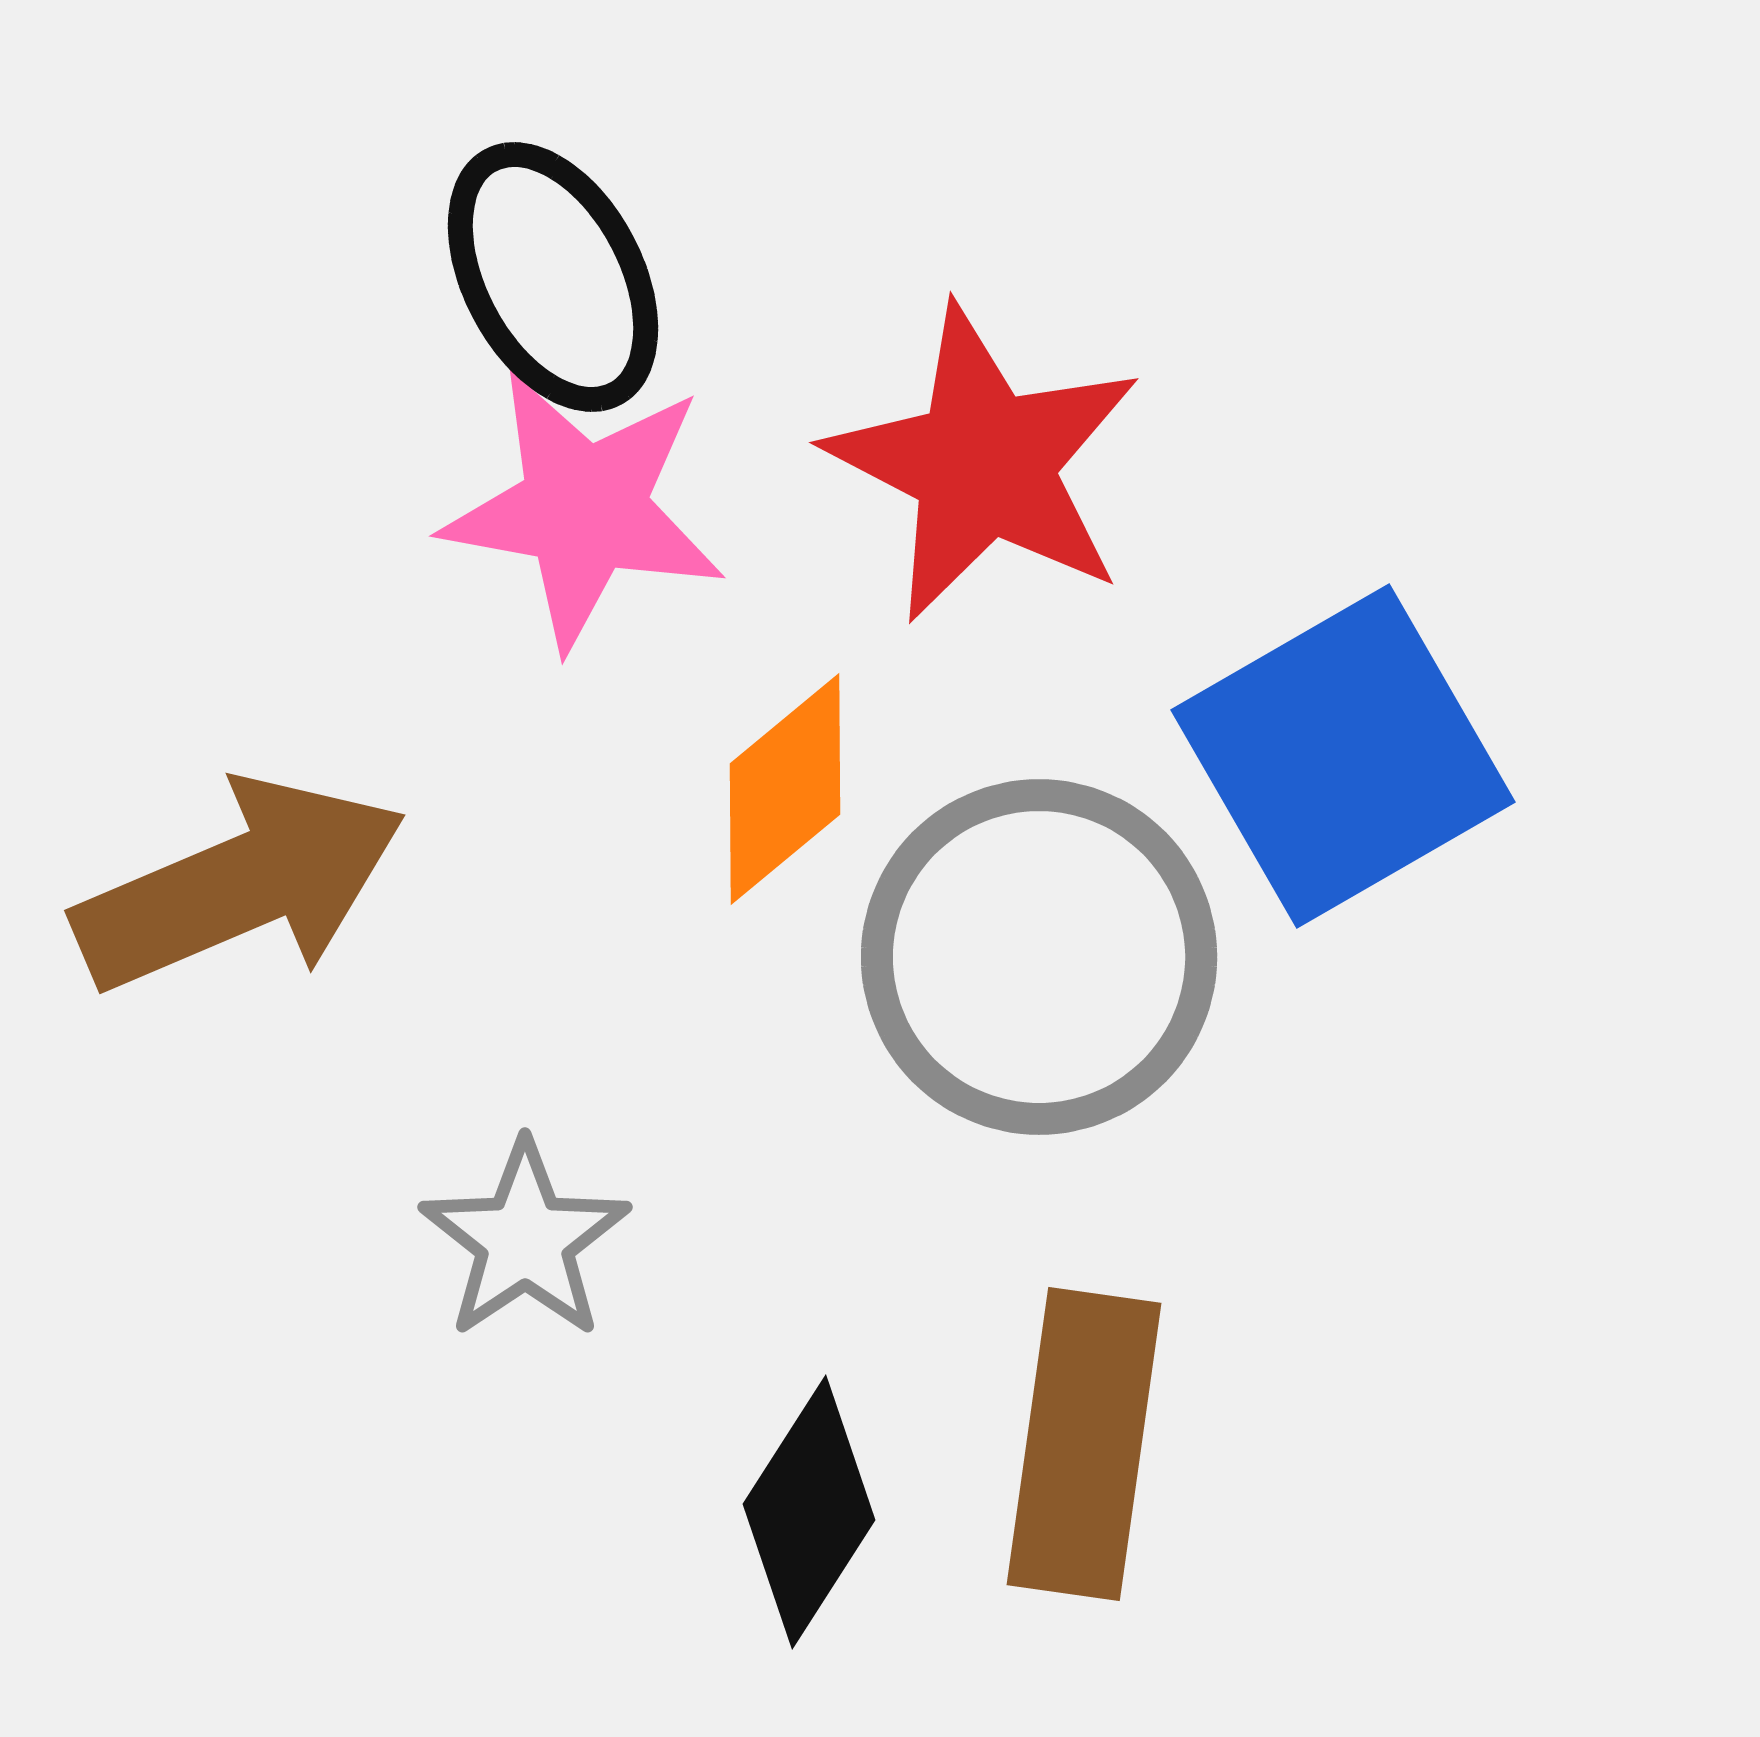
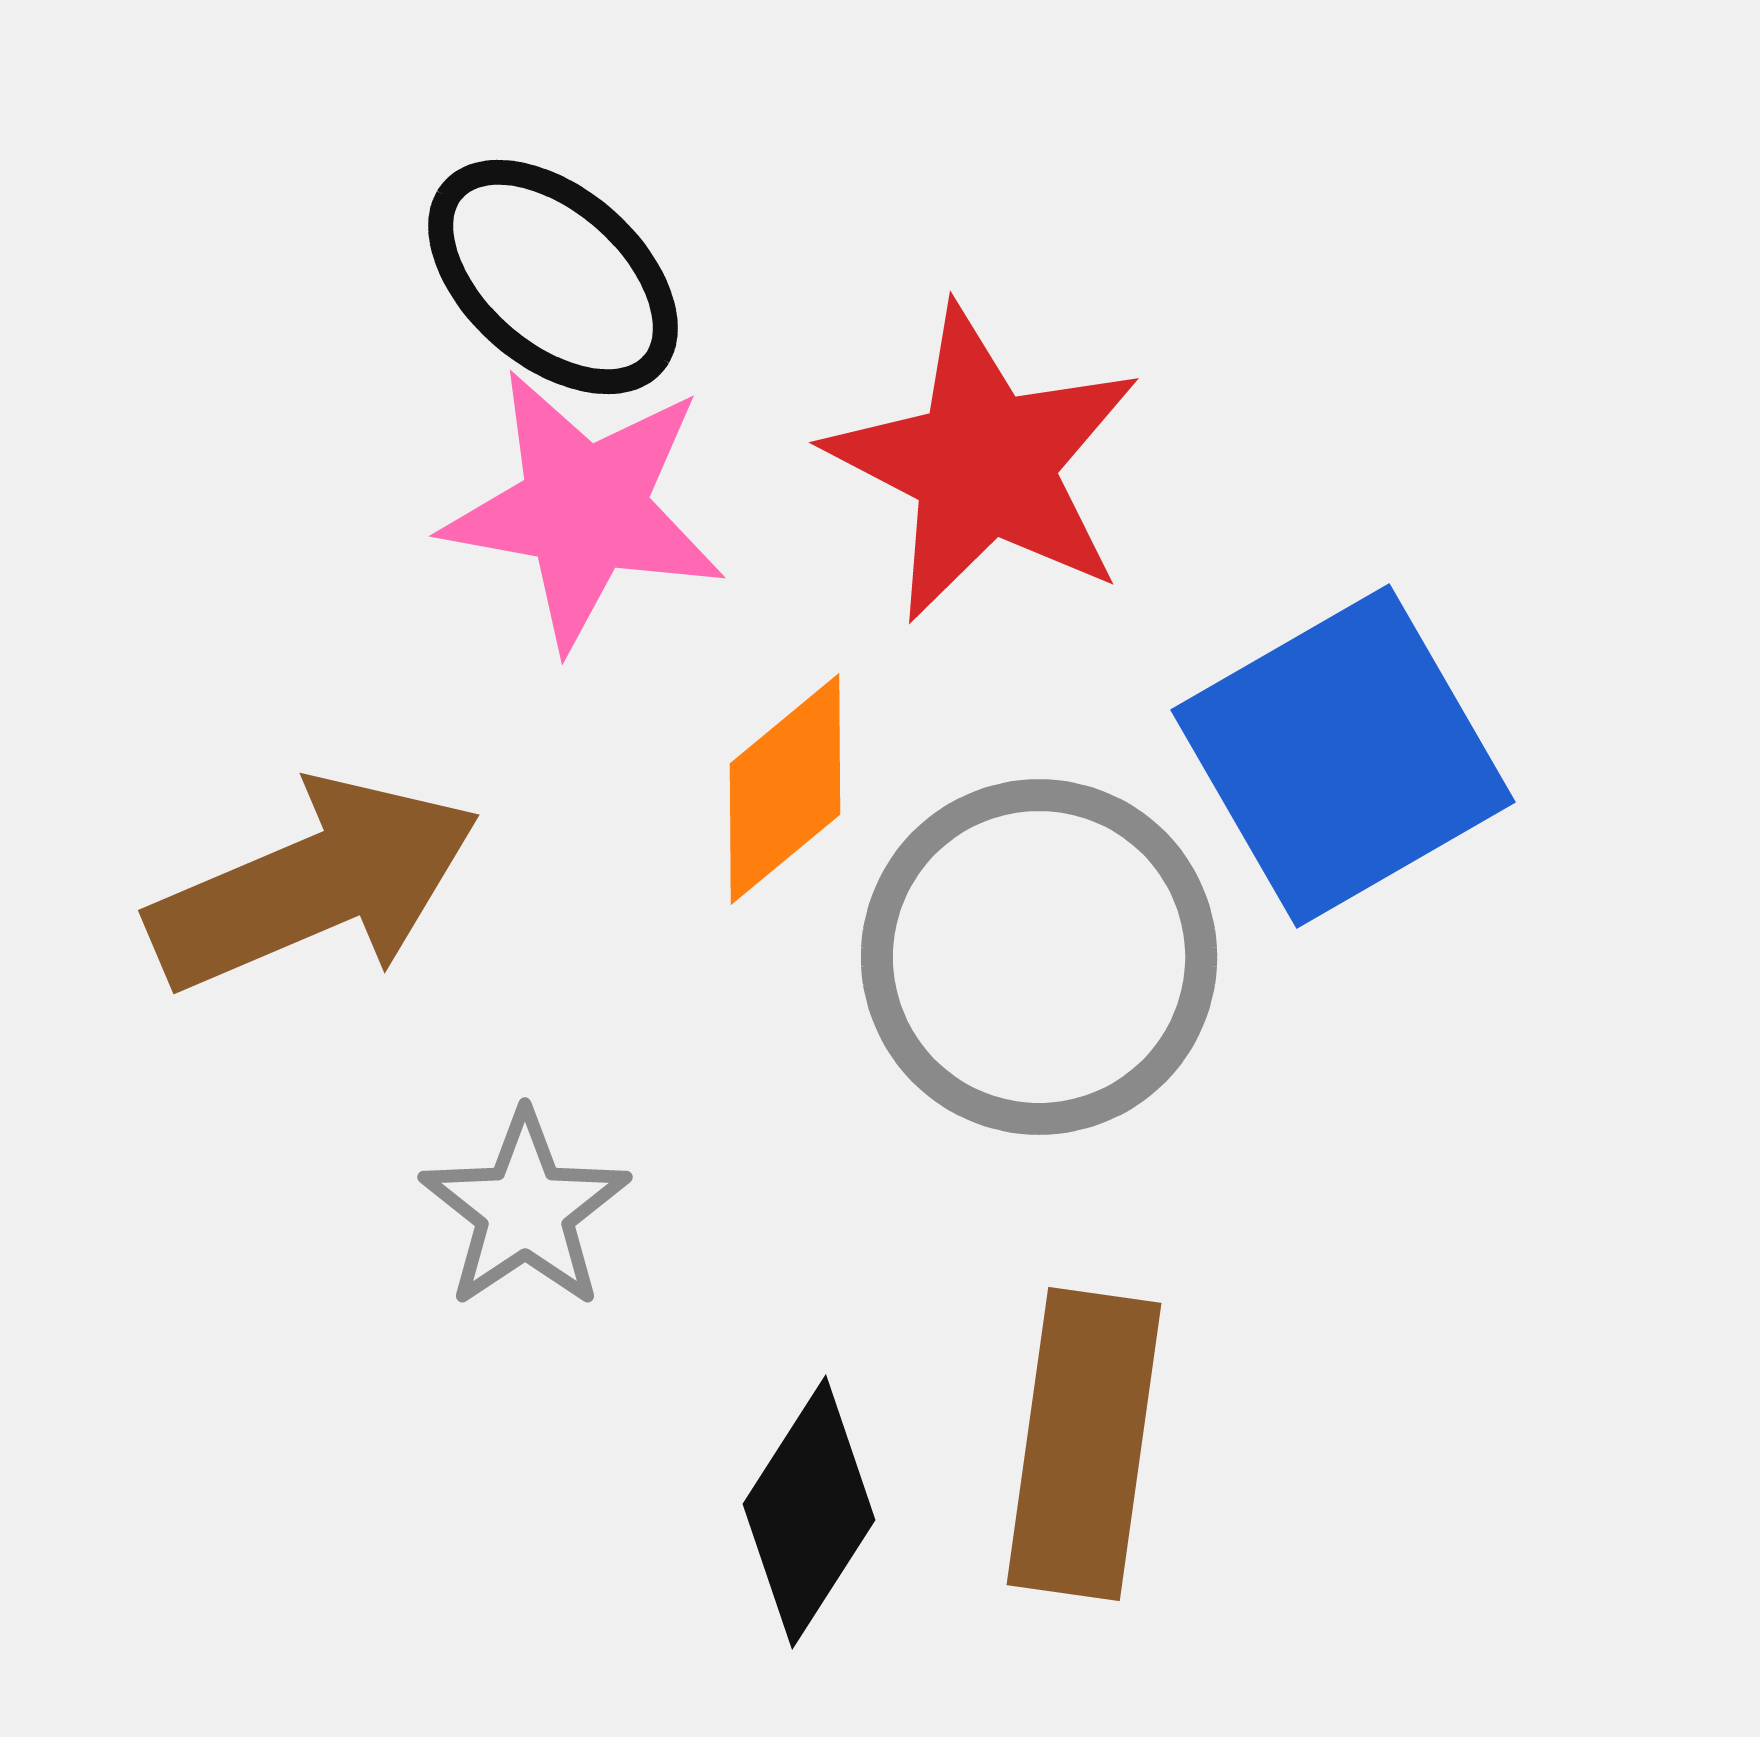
black ellipse: rotated 21 degrees counterclockwise
brown arrow: moved 74 px right
gray star: moved 30 px up
